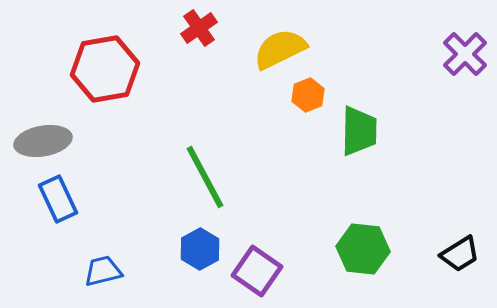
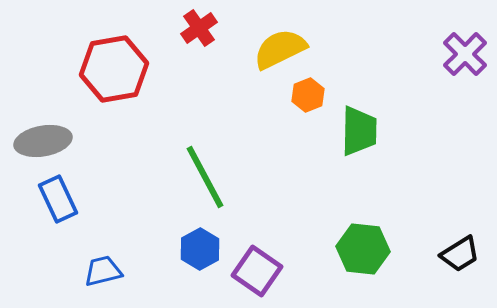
red hexagon: moved 9 px right
